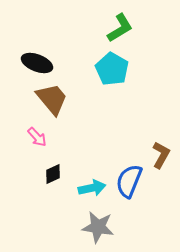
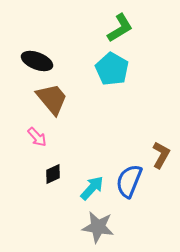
black ellipse: moved 2 px up
cyan arrow: rotated 36 degrees counterclockwise
